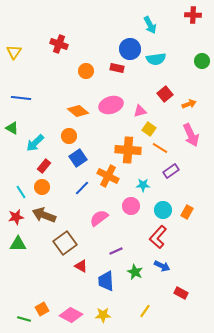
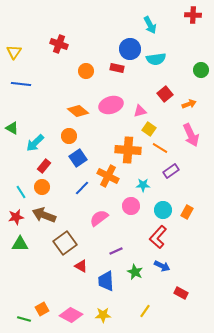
green circle at (202, 61): moved 1 px left, 9 px down
blue line at (21, 98): moved 14 px up
green triangle at (18, 244): moved 2 px right
